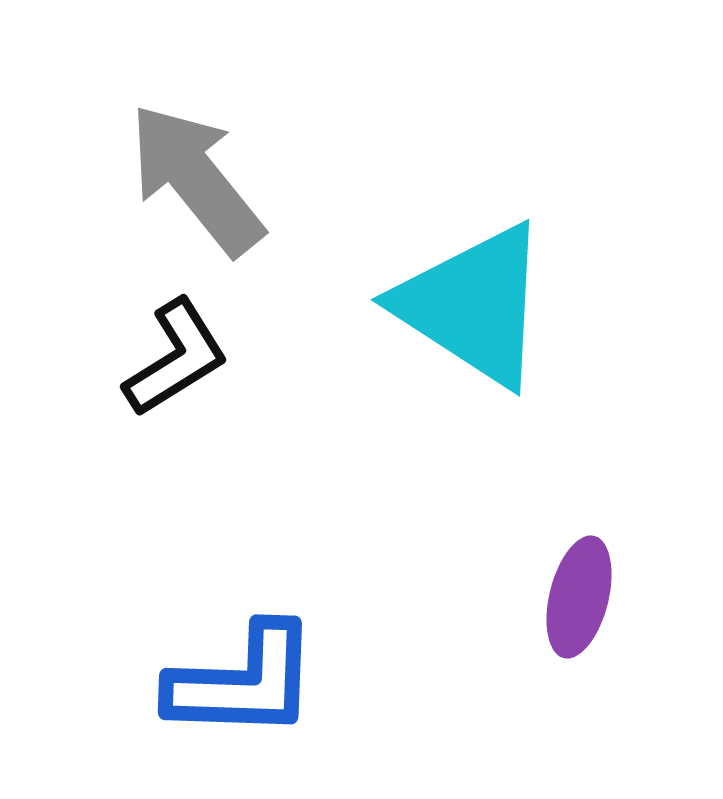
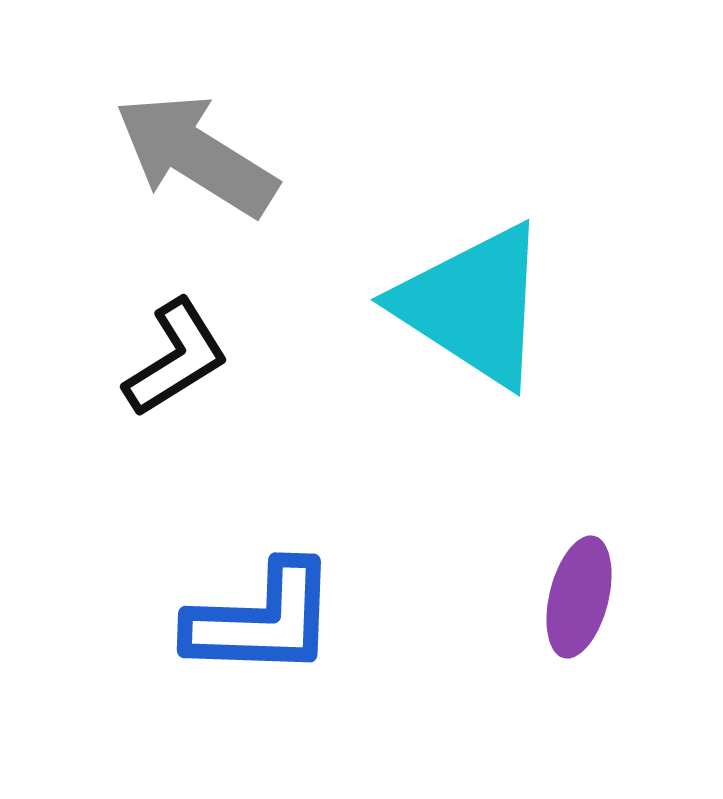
gray arrow: moved 24 px up; rotated 19 degrees counterclockwise
blue L-shape: moved 19 px right, 62 px up
